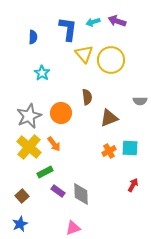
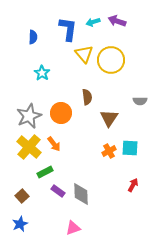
brown triangle: rotated 36 degrees counterclockwise
